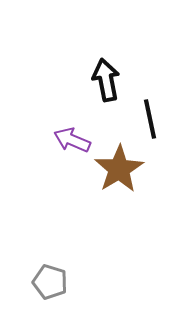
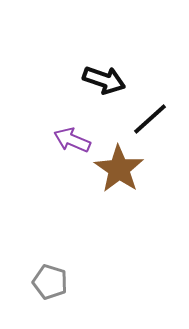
black arrow: moved 2 px left; rotated 120 degrees clockwise
black line: rotated 60 degrees clockwise
brown star: rotated 6 degrees counterclockwise
